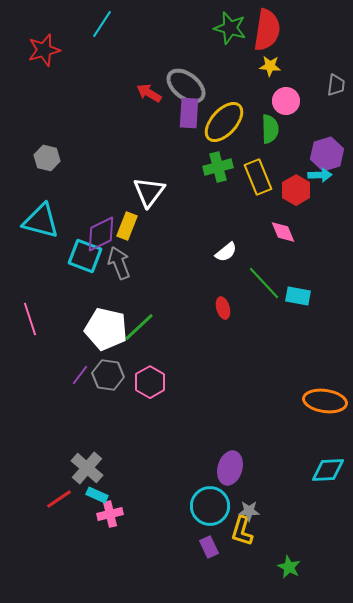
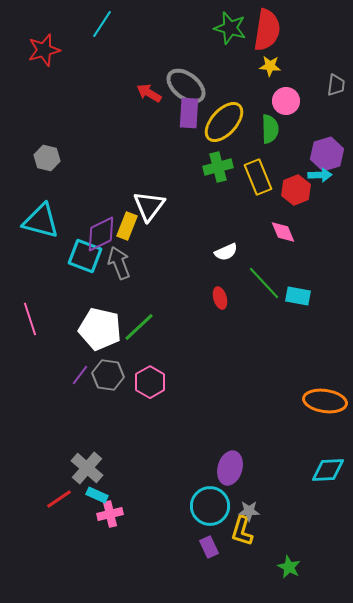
red hexagon at (296, 190): rotated 8 degrees clockwise
white triangle at (149, 192): moved 14 px down
white semicircle at (226, 252): rotated 15 degrees clockwise
red ellipse at (223, 308): moved 3 px left, 10 px up
white pentagon at (106, 329): moved 6 px left
